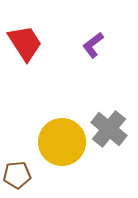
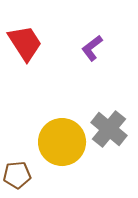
purple L-shape: moved 1 px left, 3 px down
